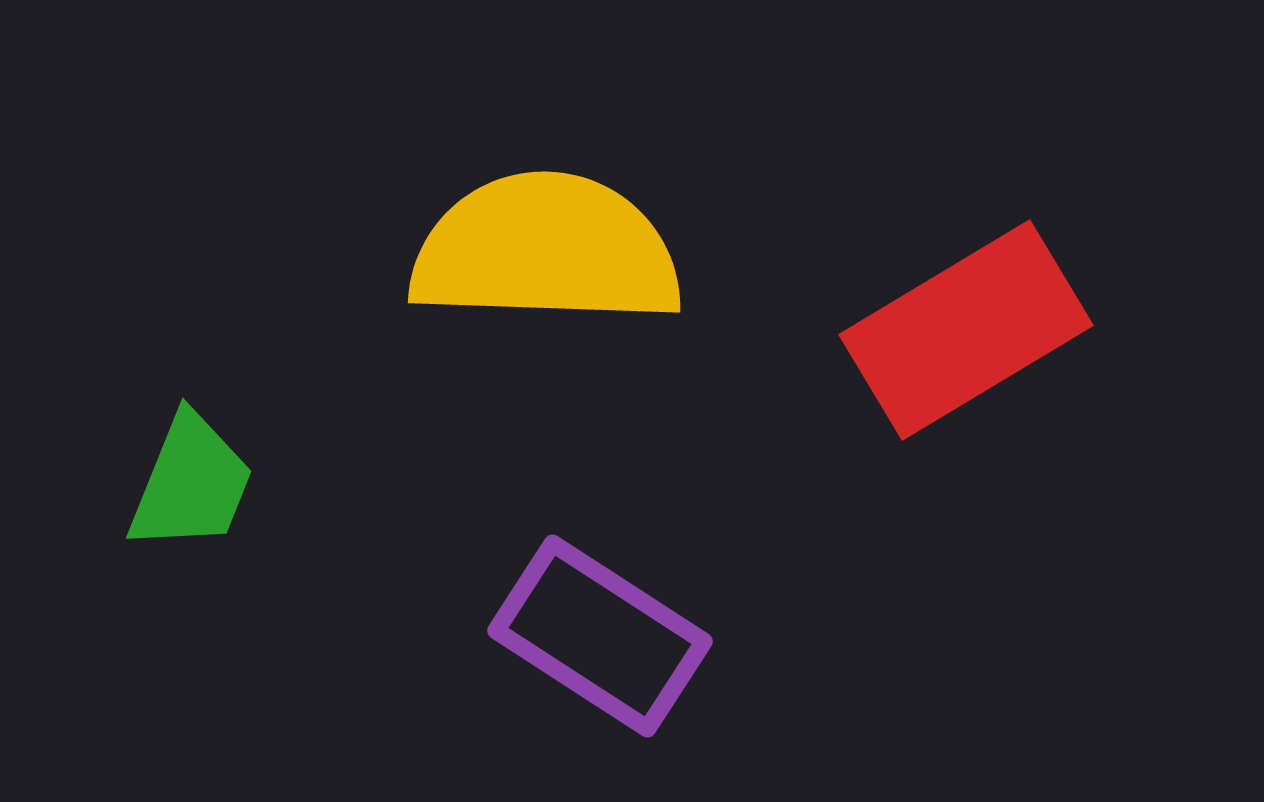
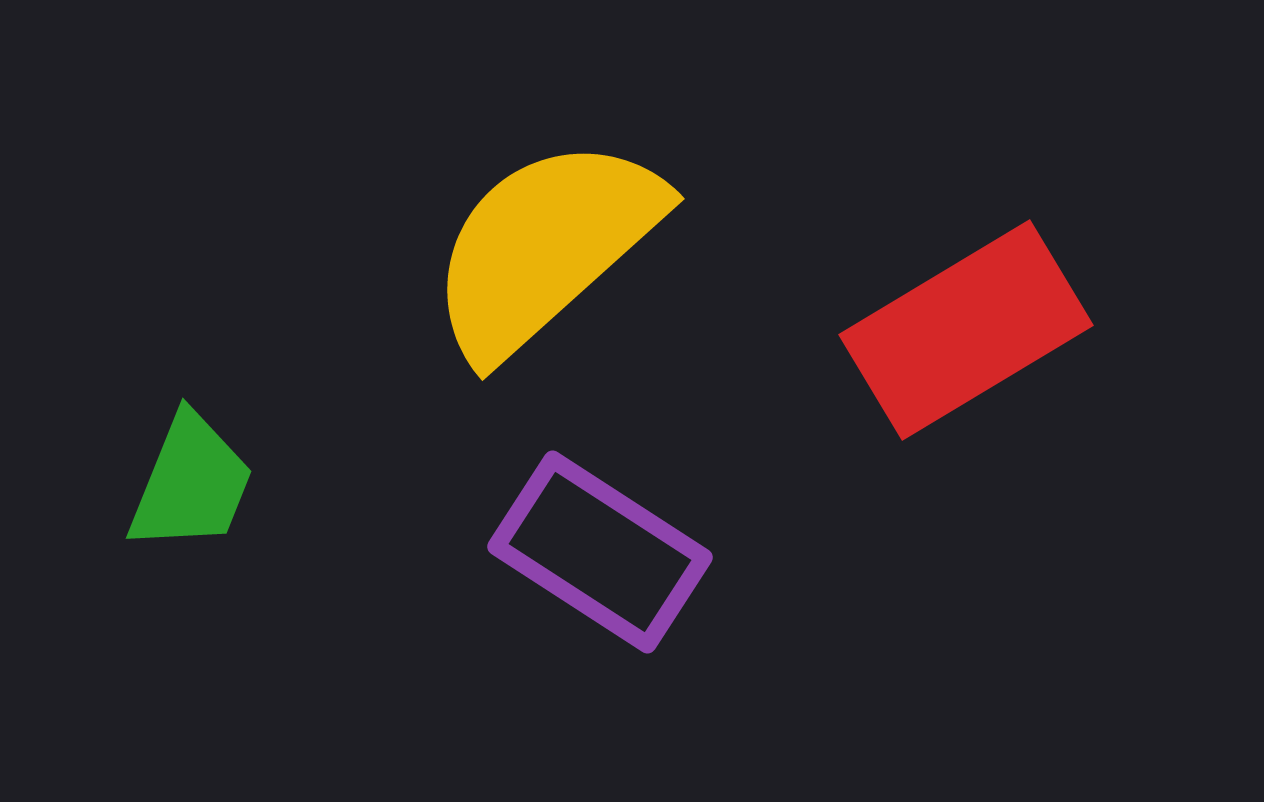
yellow semicircle: moved 1 px left, 3 px up; rotated 44 degrees counterclockwise
purple rectangle: moved 84 px up
